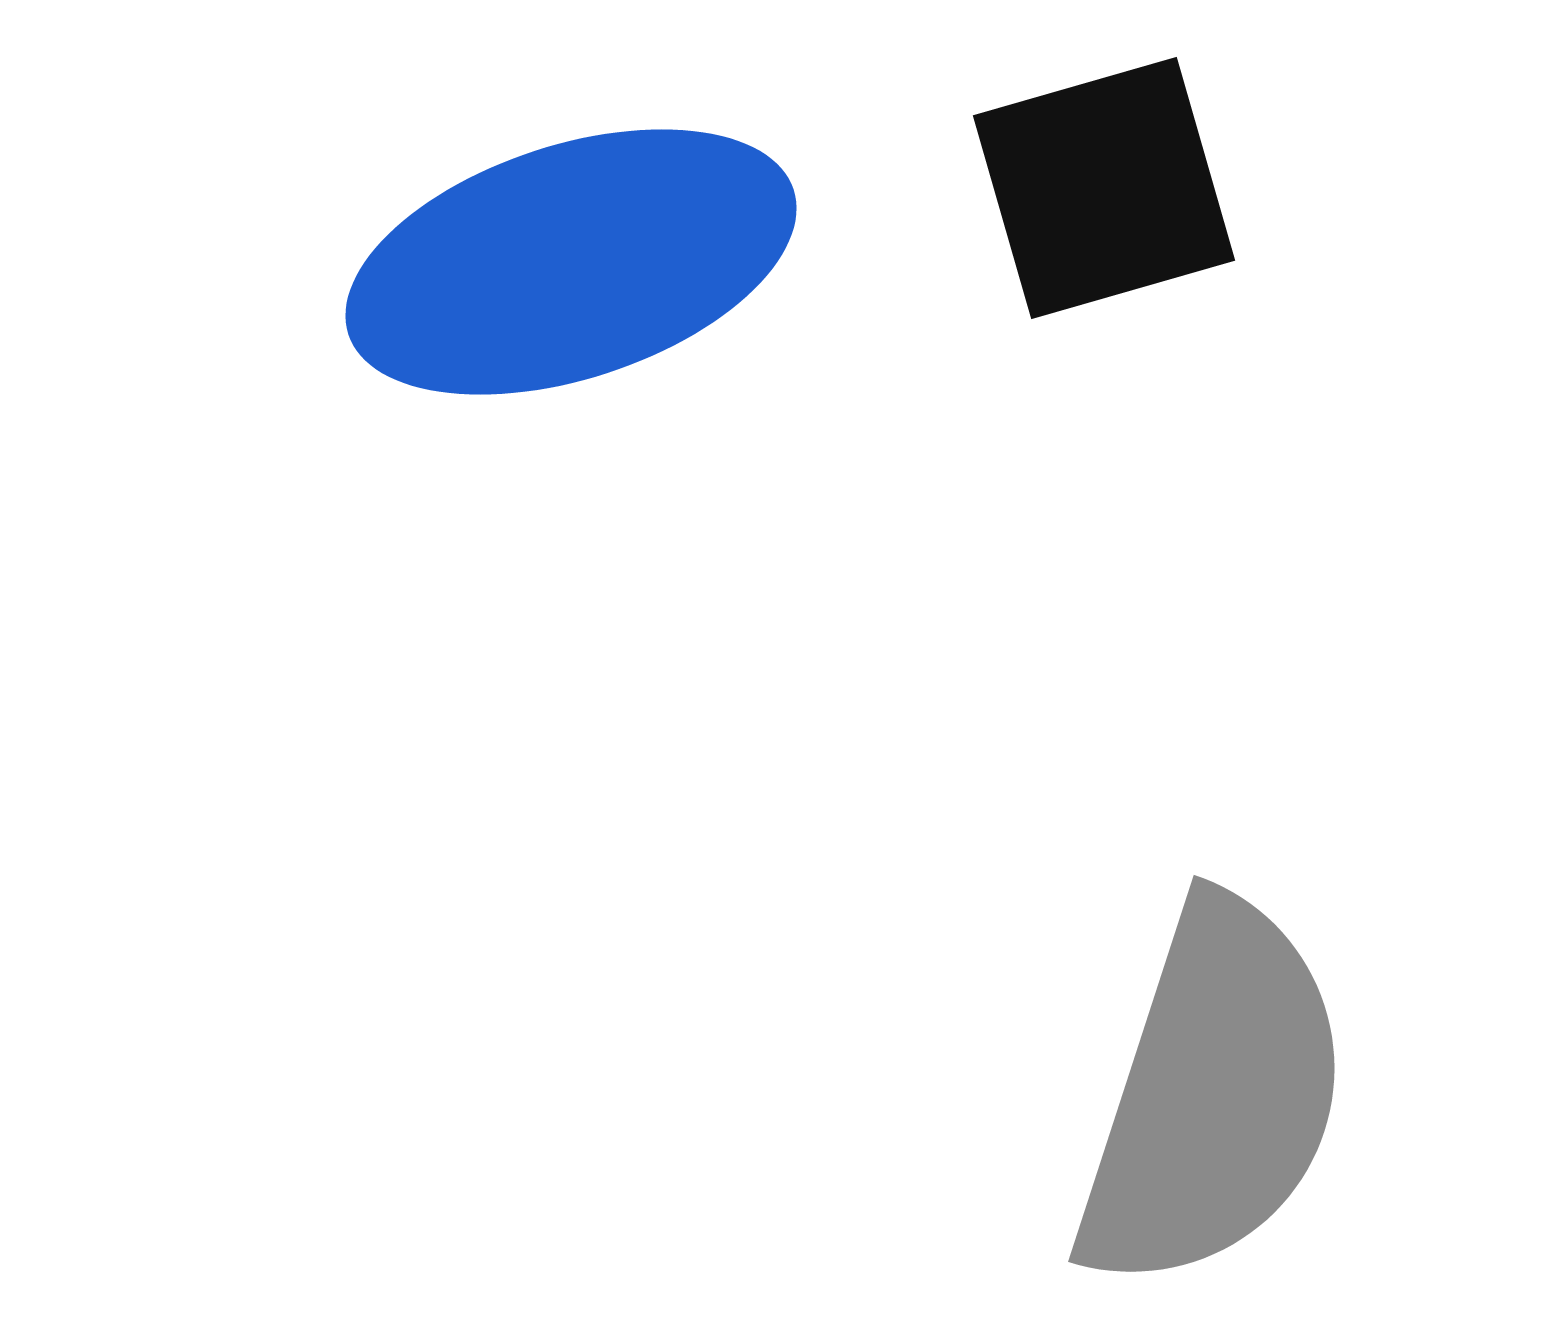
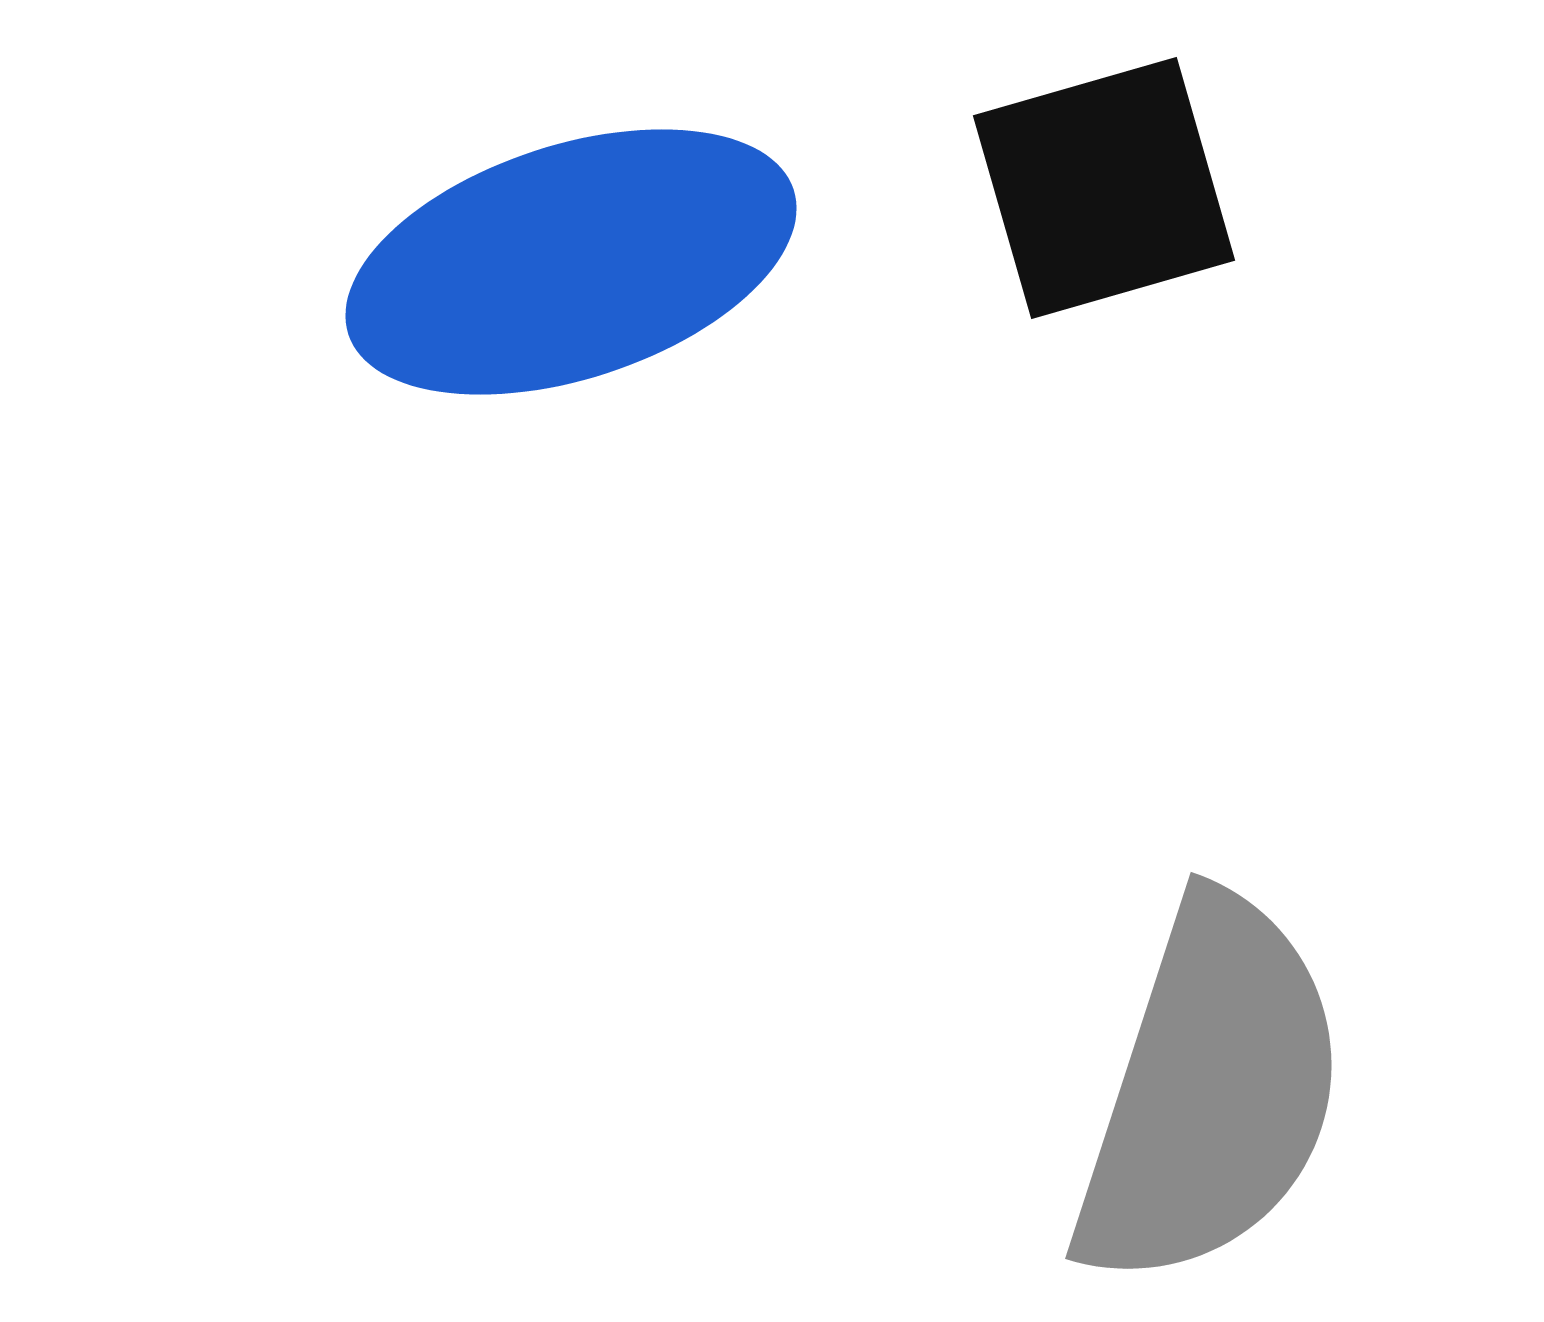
gray semicircle: moved 3 px left, 3 px up
